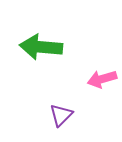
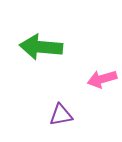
purple triangle: rotated 35 degrees clockwise
